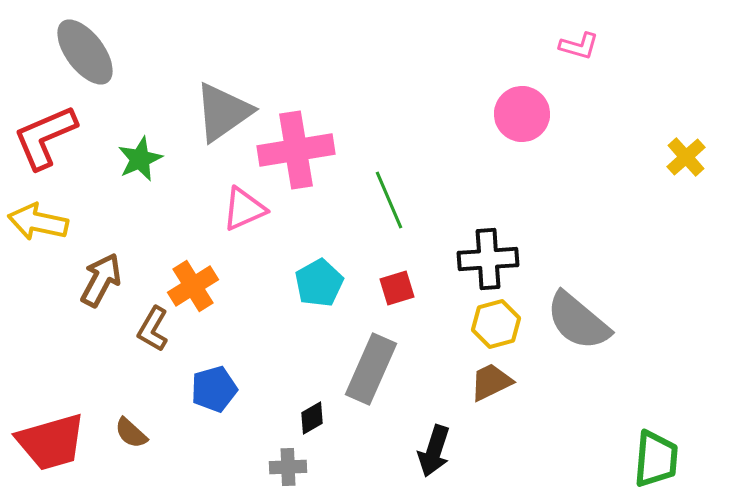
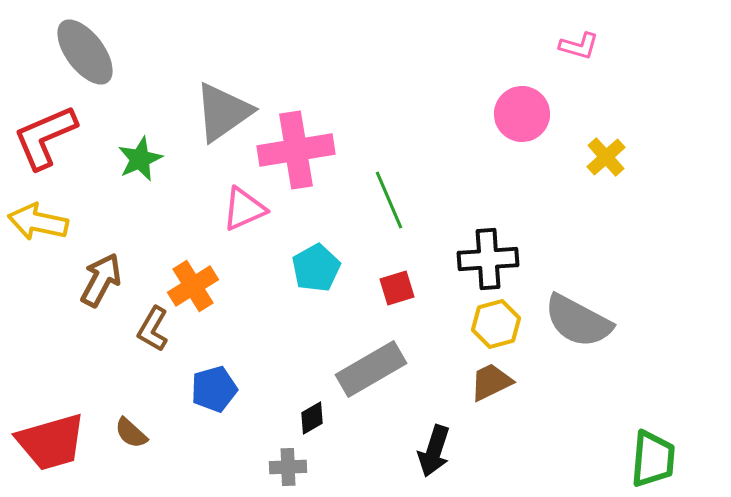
yellow cross: moved 80 px left
cyan pentagon: moved 3 px left, 15 px up
gray semicircle: rotated 12 degrees counterclockwise
gray rectangle: rotated 36 degrees clockwise
green trapezoid: moved 3 px left
